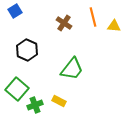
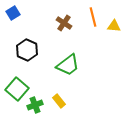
blue square: moved 2 px left, 2 px down
green trapezoid: moved 4 px left, 4 px up; rotated 15 degrees clockwise
yellow rectangle: rotated 24 degrees clockwise
